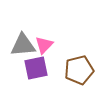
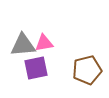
pink triangle: moved 2 px up; rotated 36 degrees clockwise
brown pentagon: moved 8 px right
